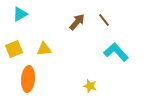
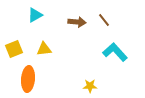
cyan triangle: moved 15 px right, 1 px down
brown arrow: rotated 54 degrees clockwise
cyan L-shape: moved 1 px left
yellow star: rotated 16 degrees counterclockwise
